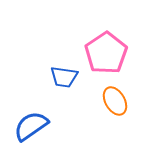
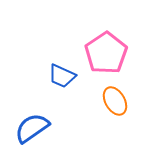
blue trapezoid: moved 2 px left, 1 px up; rotated 16 degrees clockwise
blue semicircle: moved 1 px right, 2 px down
